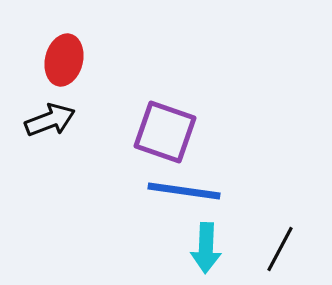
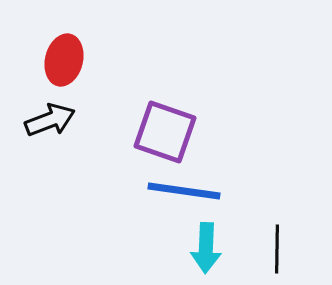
black line: moved 3 px left; rotated 27 degrees counterclockwise
